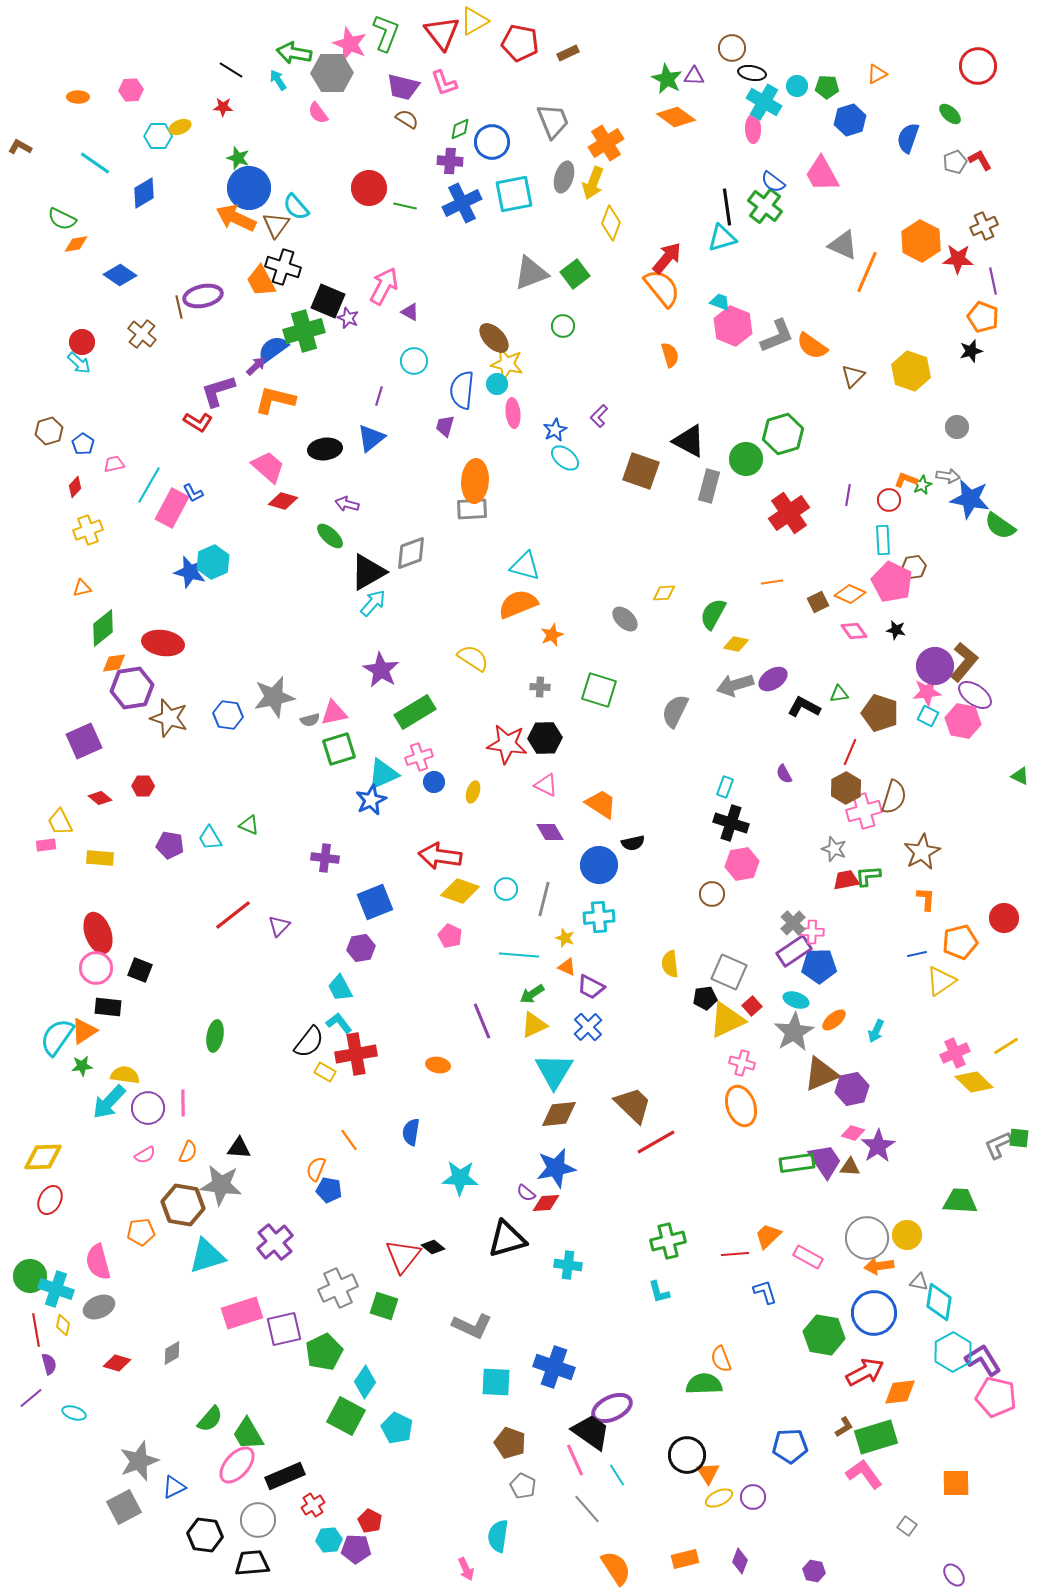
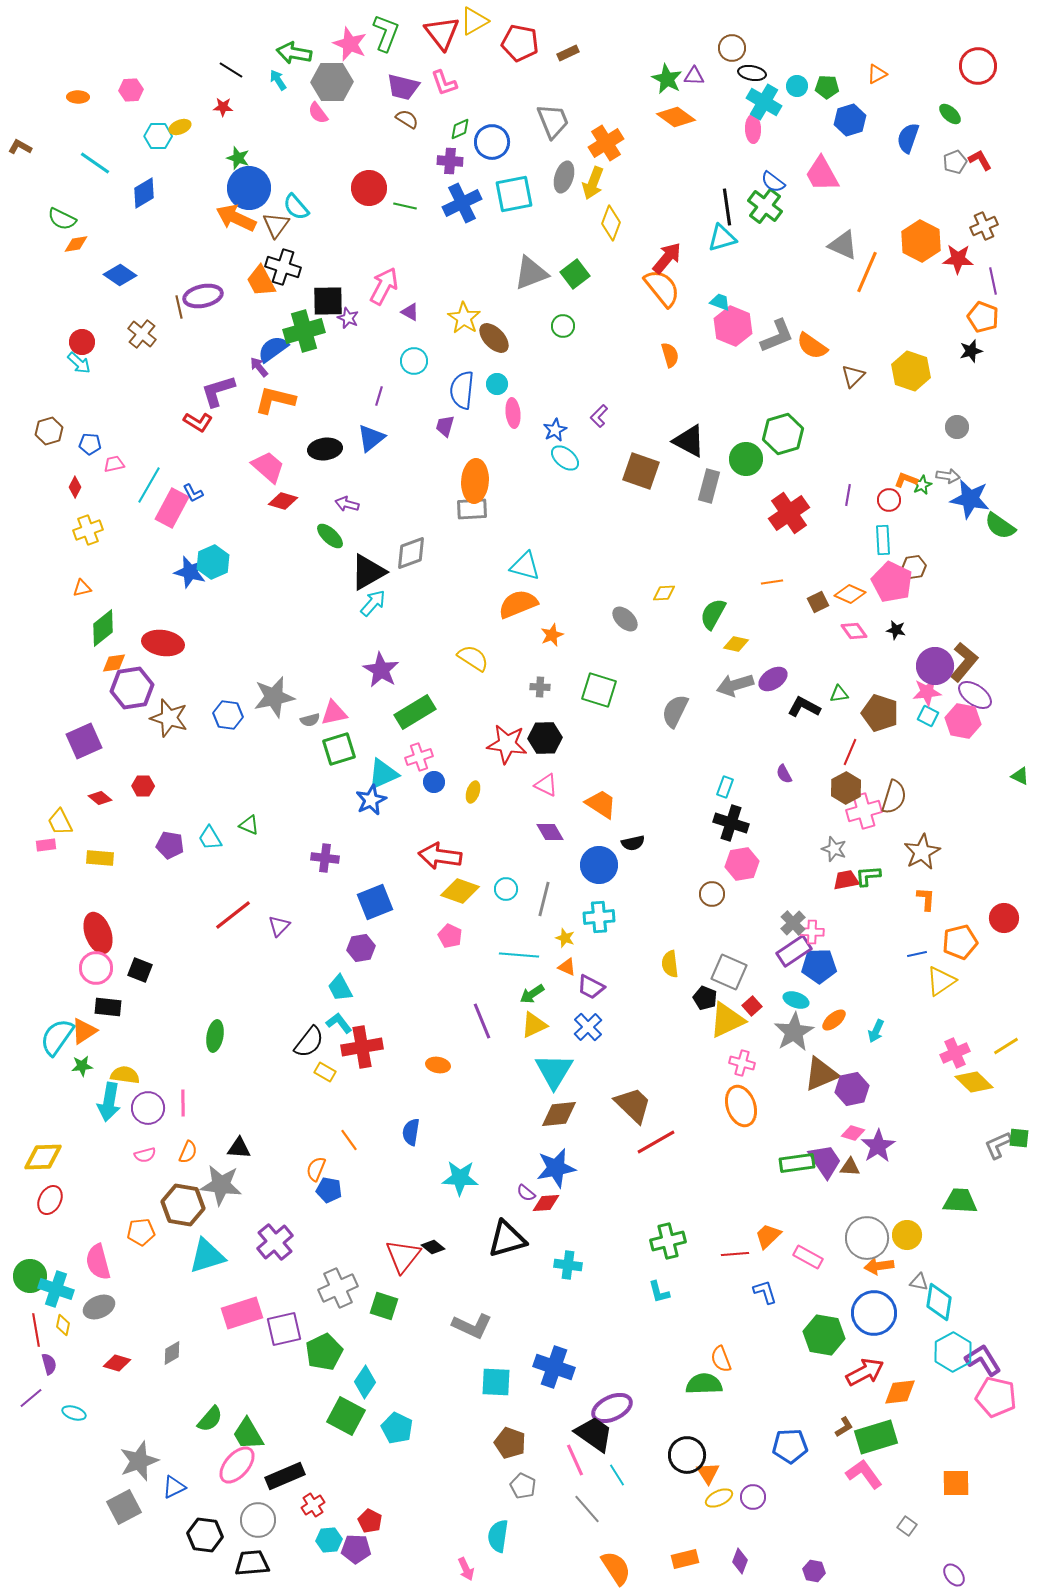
gray hexagon at (332, 73): moved 9 px down
black square at (328, 301): rotated 24 degrees counterclockwise
yellow star at (507, 364): moved 43 px left, 46 px up; rotated 20 degrees clockwise
purple arrow at (256, 366): moved 3 px right, 1 px down; rotated 85 degrees counterclockwise
blue pentagon at (83, 444): moved 7 px right; rotated 30 degrees counterclockwise
red diamond at (75, 487): rotated 15 degrees counterclockwise
black pentagon at (705, 998): rotated 30 degrees clockwise
red cross at (356, 1054): moved 6 px right, 7 px up
cyan arrow at (109, 1102): rotated 33 degrees counterclockwise
pink semicircle at (145, 1155): rotated 15 degrees clockwise
black trapezoid at (591, 1432): moved 3 px right, 2 px down
